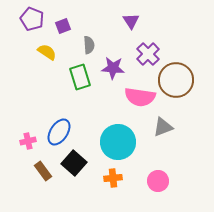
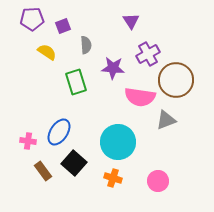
purple pentagon: rotated 25 degrees counterclockwise
gray semicircle: moved 3 px left
purple cross: rotated 15 degrees clockwise
green rectangle: moved 4 px left, 5 px down
gray triangle: moved 3 px right, 7 px up
pink cross: rotated 21 degrees clockwise
orange cross: rotated 24 degrees clockwise
